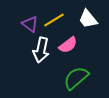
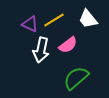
purple triangle: rotated 12 degrees counterclockwise
